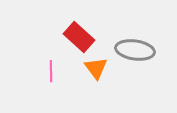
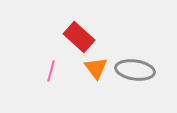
gray ellipse: moved 20 px down
pink line: rotated 15 degrees clockwise
